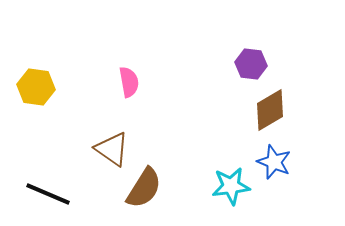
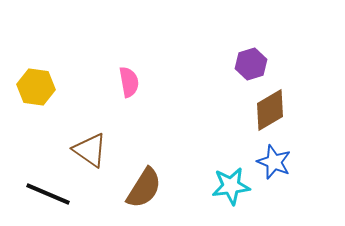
purple hexagon: rotated 24 degrees counterclockwise
brown triangle: moved 22 px left, 1 px down
